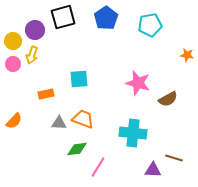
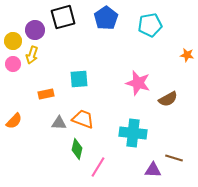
green diamond: rotated 70 degrees counterclockwise
